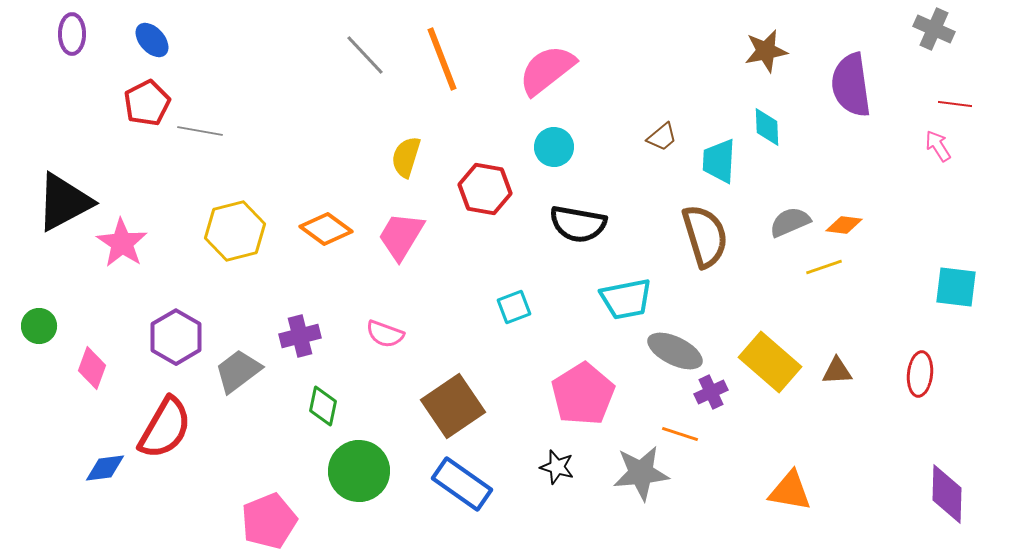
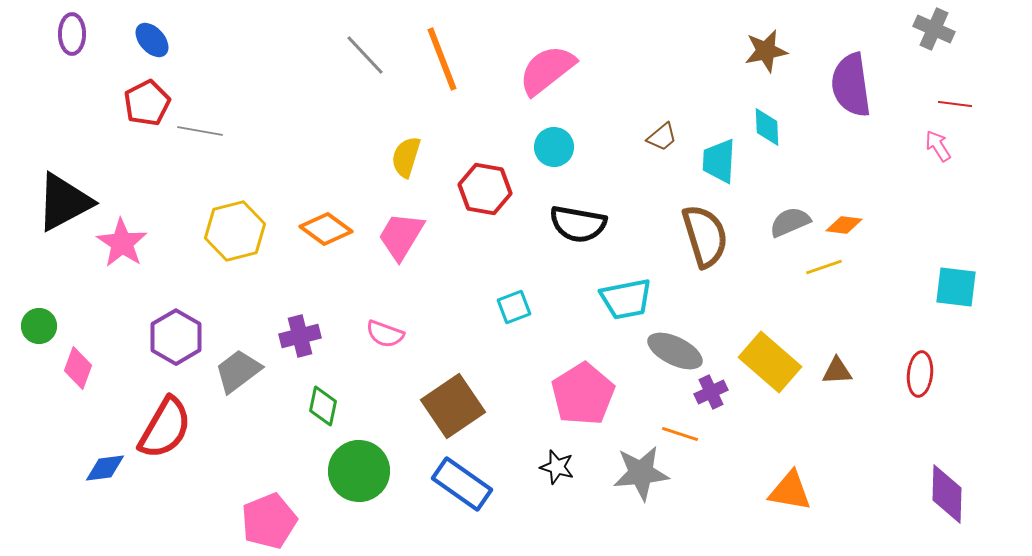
pink diamond at (92, 368): moved 14 px left
